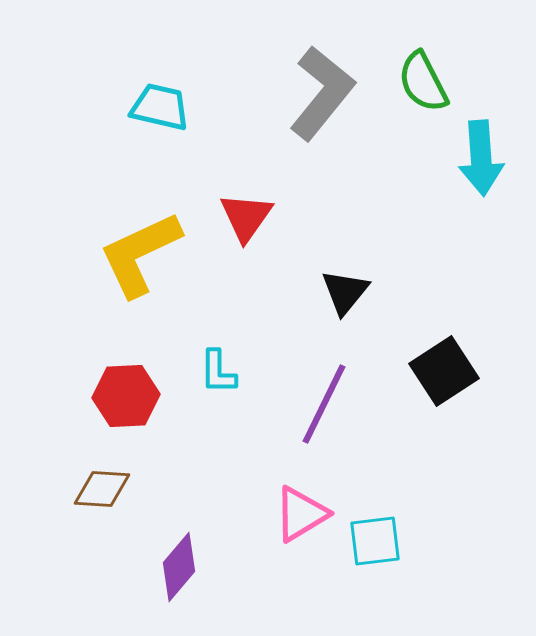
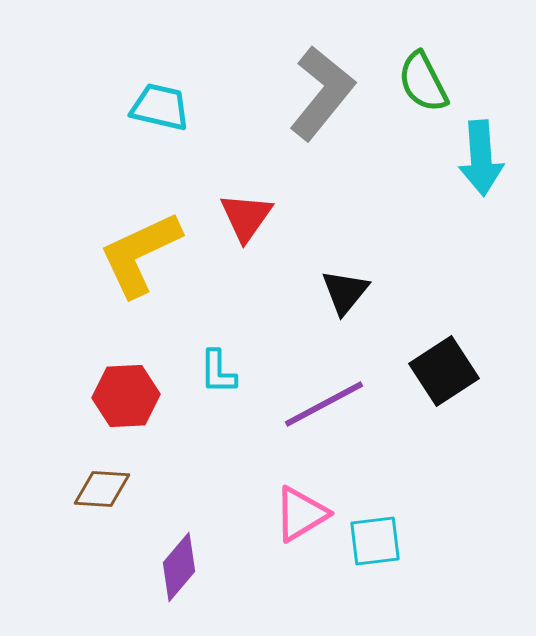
purple line: rotated 36 degrees clockwise
